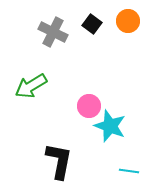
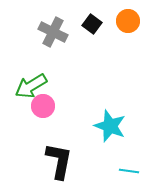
pink circle: moved 46 px left
